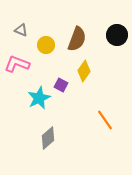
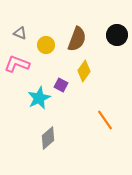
gray triangle: moved 1 px left, 3 px down
